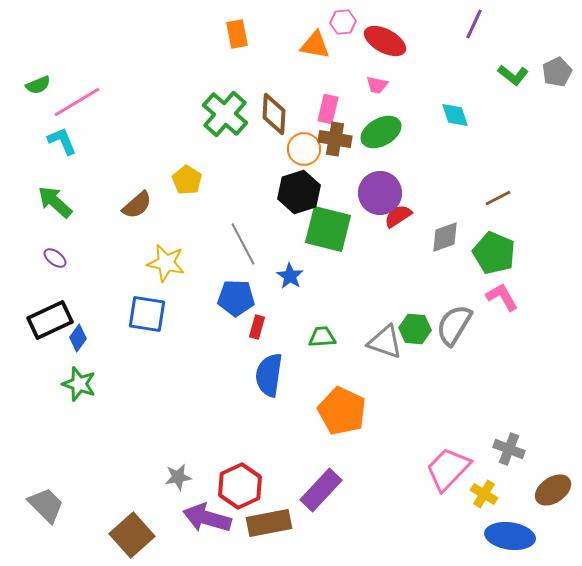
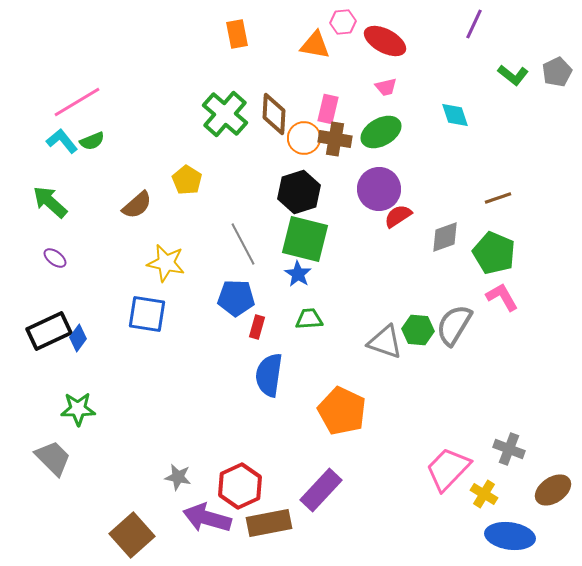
green semicircle at (38, 85): moved 54 px right, 56 px down
pink trapezoid at (377, 85): moved 9 px right, 2 px down; rotated 25 degrees counterclockwise
cyan L-shape at (62, 141): rotated 16 degrees counterclockwise
orange circle at (304, 149): moved 11 px up
purple circle at (380, 193): moved 1 px left, 4 px up
brown line at (498, 198): rotated 8 degrees clockwise
green arrow at (55, 202): moved 5 px left
green square at (328, 229): moved 23 px left, 10 px down
blue star at (290, 276): moved 8 px right, 2 px up
black rectangle at (50, 320): moved 1 px left, 11 px down
green hexagon at (415, 329): moved 3 px right, 1 px down
green trapezoid at (322, 337): moved 13 px left, 18 px up
green star at (79, 384): moved 1 px left, 25 px down; rotated 20 degrees counterclockwise
gray star at (178, 477): rotated 20 degrees clockwise
gray trapezoid at (46, 505): moved 7 px right, 47 px up
